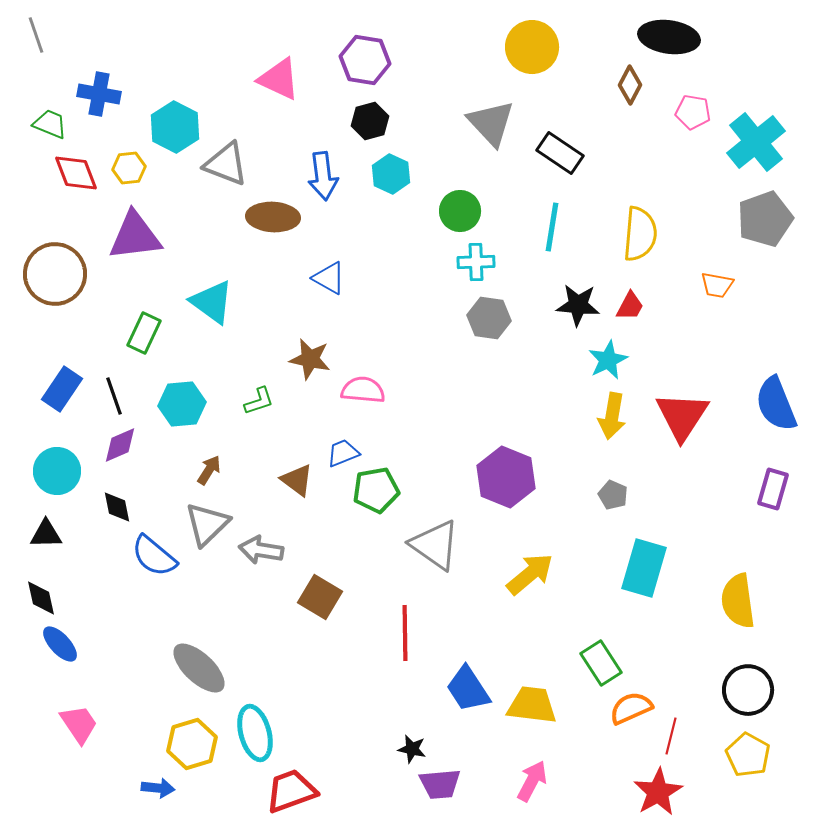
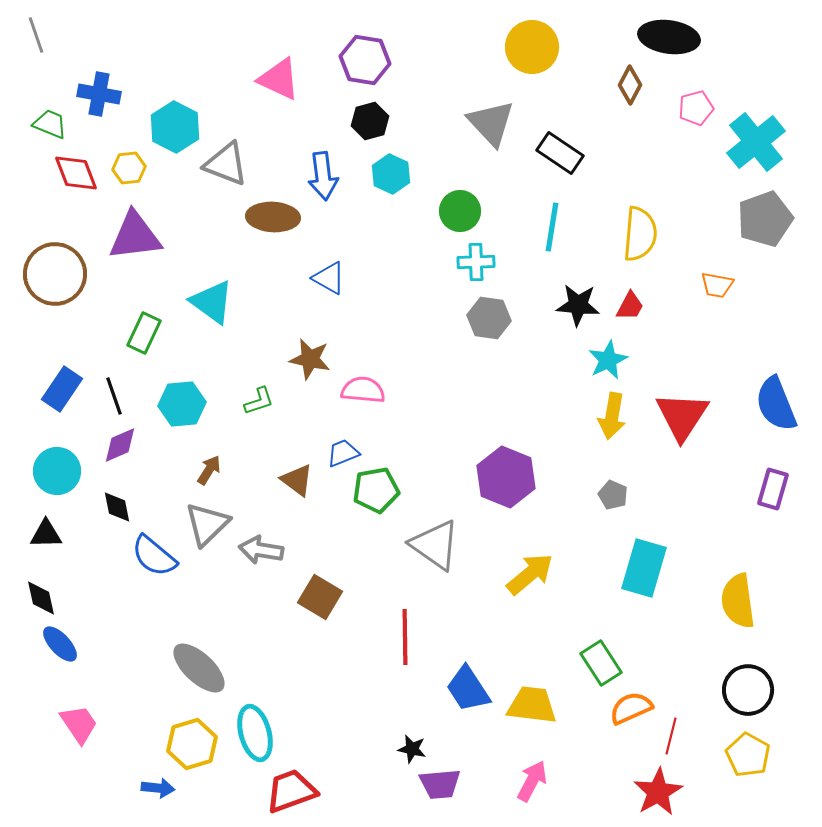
pink pentagon at (693, 112): moved 3 px right, 4 px up; rotated 24 degrees counterclockwise
red line at (405, 633): moved 4 px down
